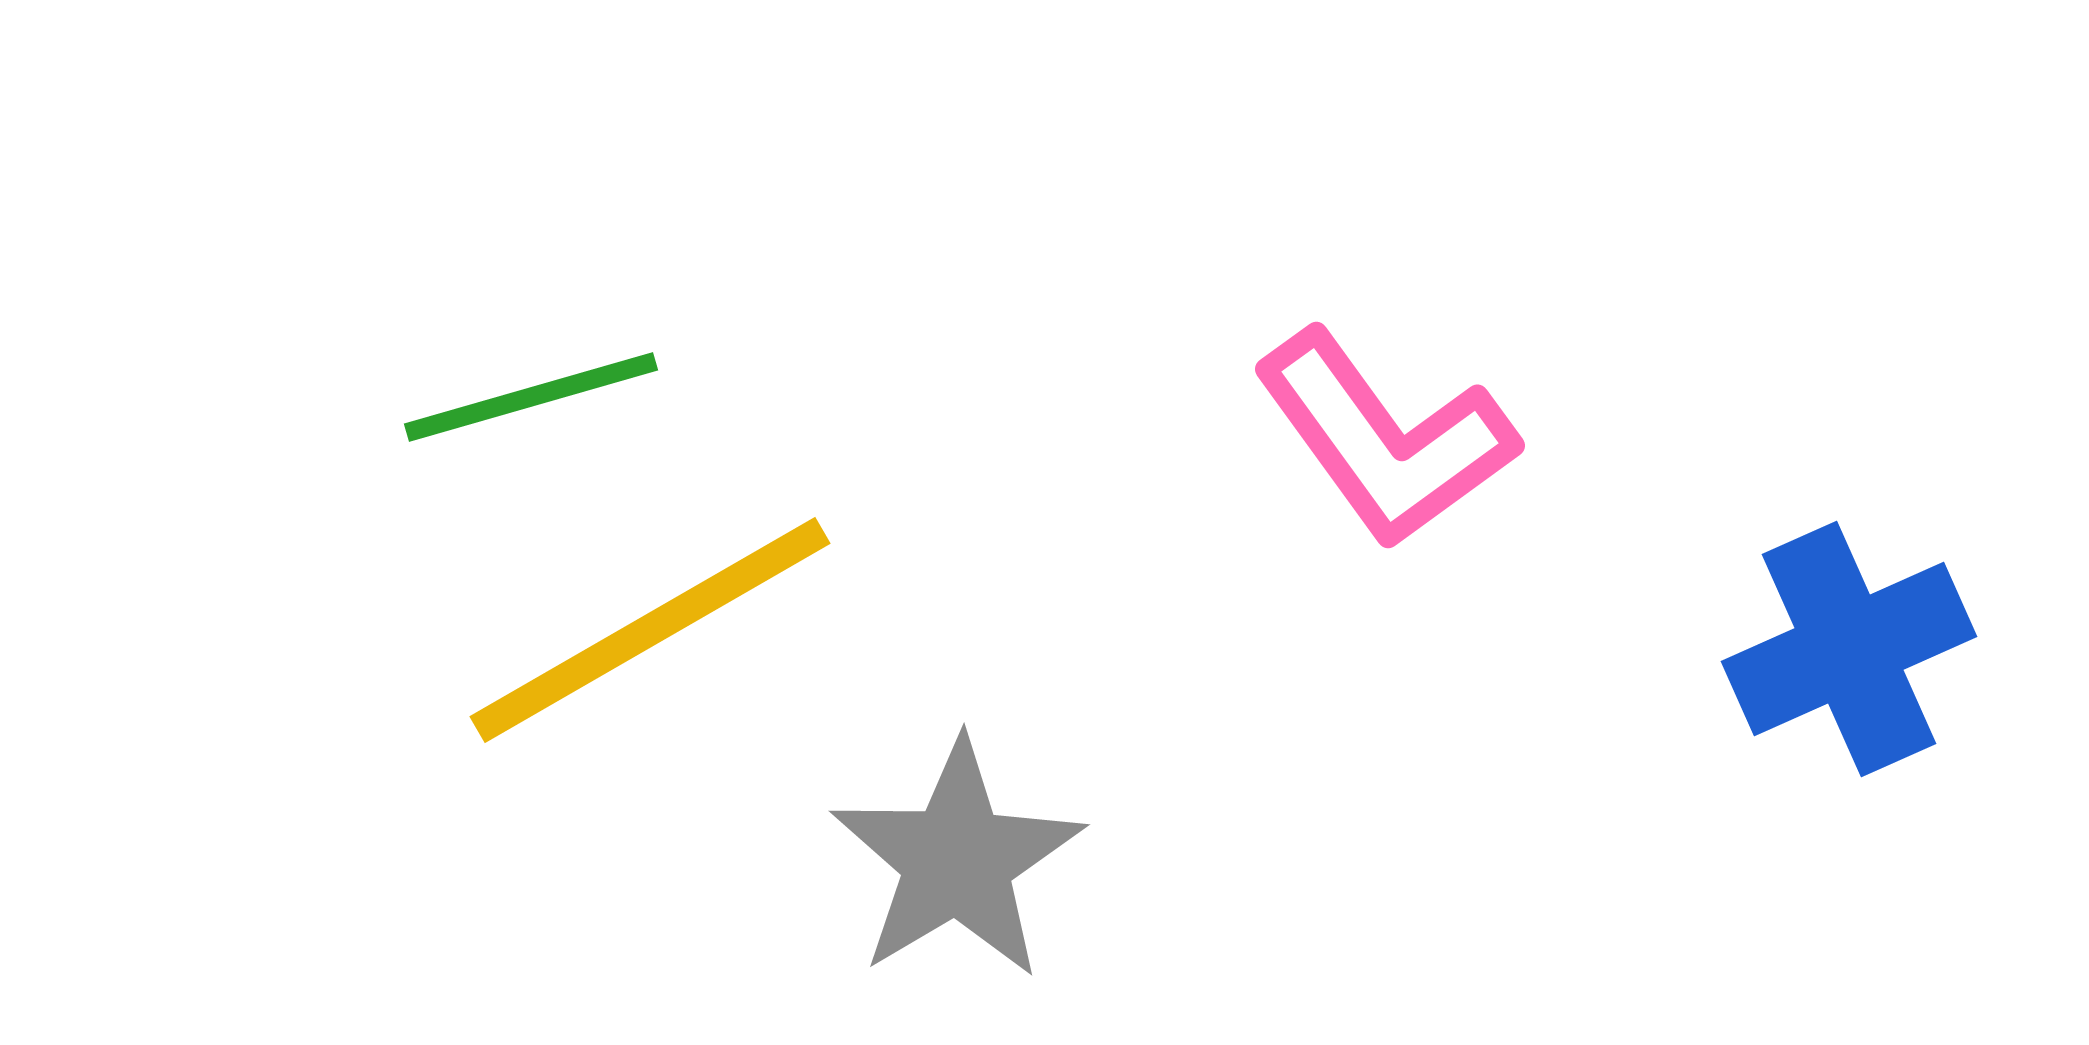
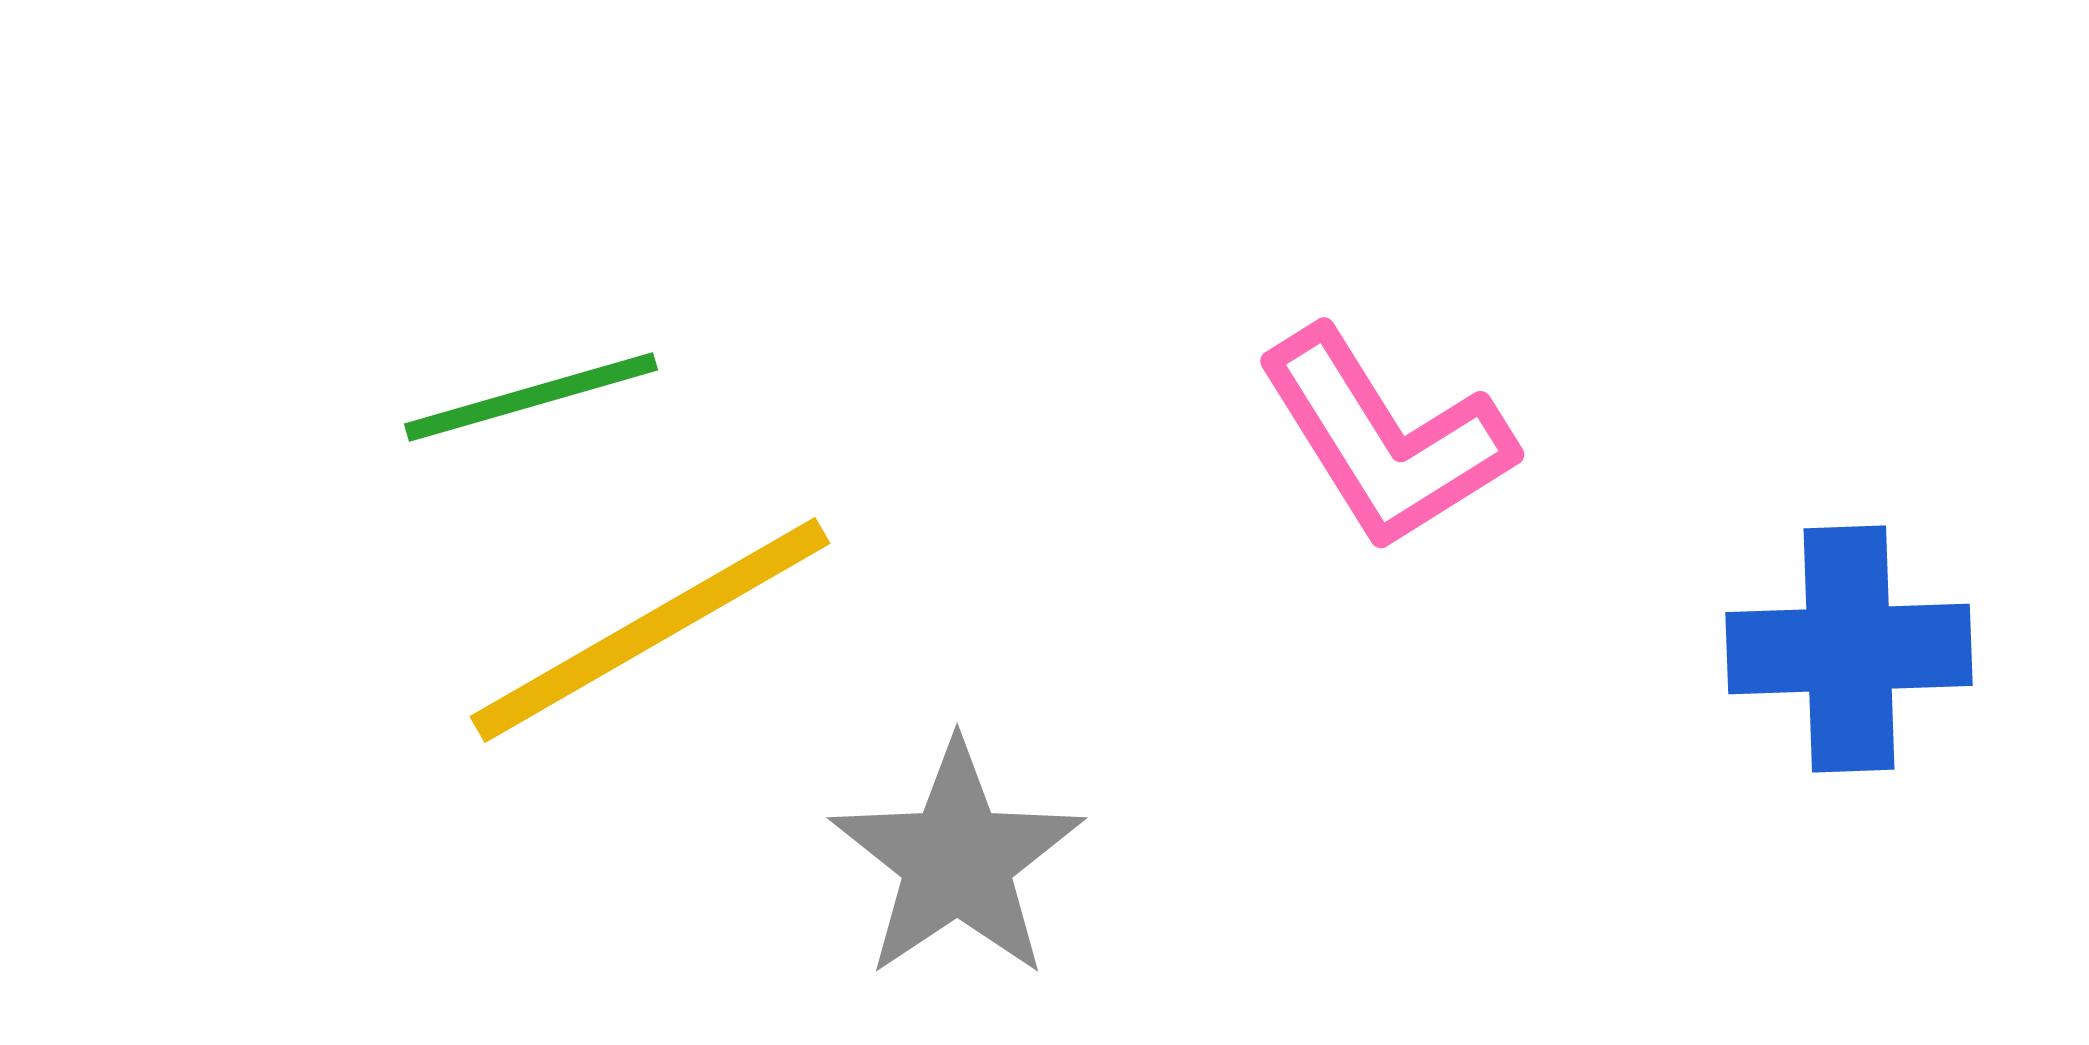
pink L-shape: rotated 4 degrees clockwise
blue cross: rotated 22 degrees clockwise
gray star: rotated 3 degrees counterclockwise
